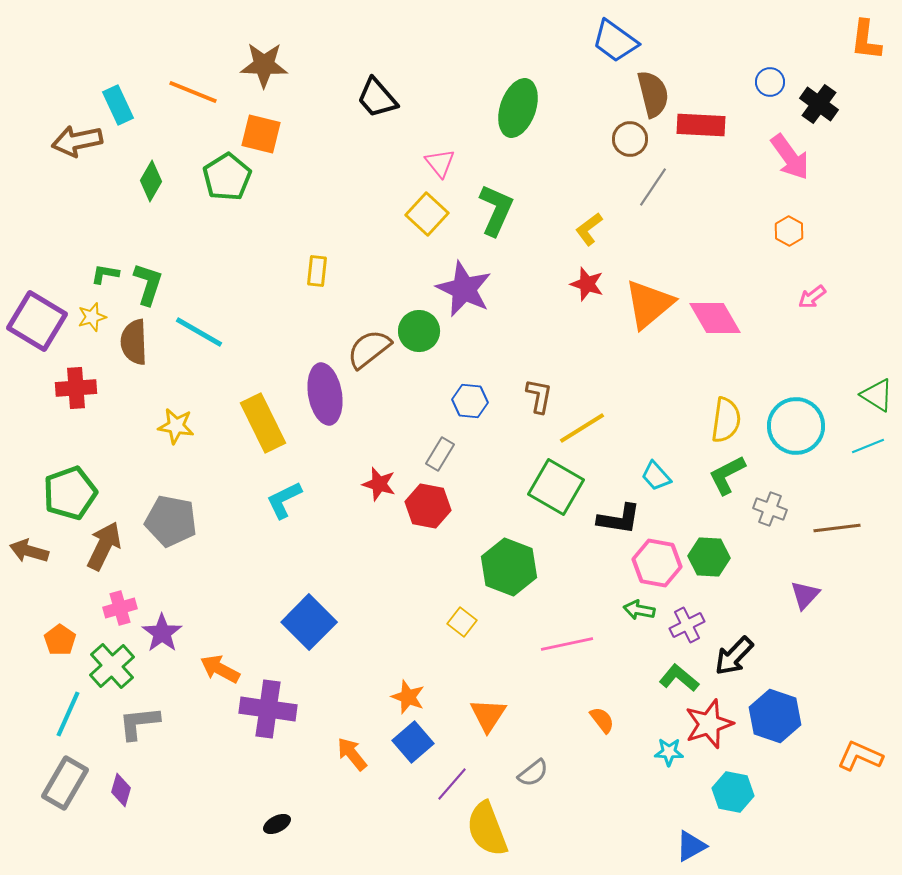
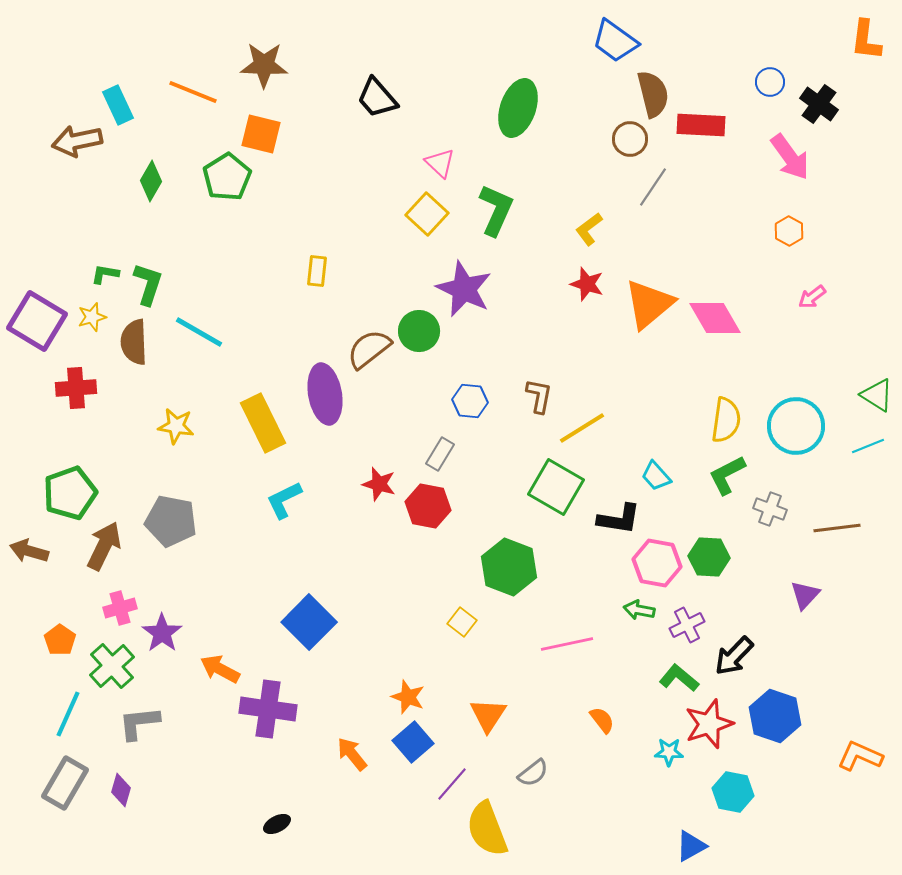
pink triangle at (440, 163): rotated 8 degrees counterclockwise
